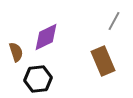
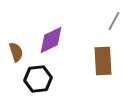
purple diamond: moved 5 px right, 3 px down
brown rectangle: rotated 20 degrees clockwise
